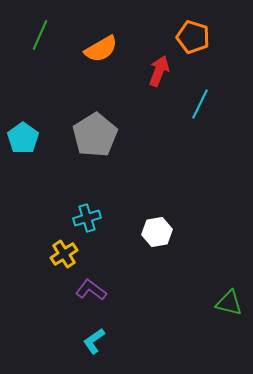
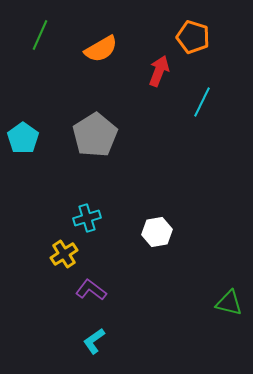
cyan line: moved 2 px right, 2 px up
